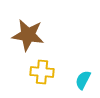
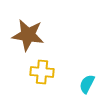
cyan semicircle: moved 4 px right, 4 px down
